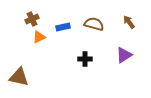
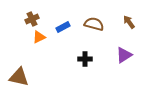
blue rectangle: rotated 16 degrees counterclockwise
